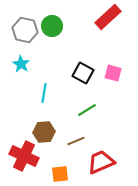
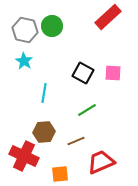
cyan star: moved 3 px right, 3 px up
pink square: rotated 12 degrees counterclockwise
